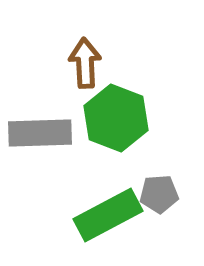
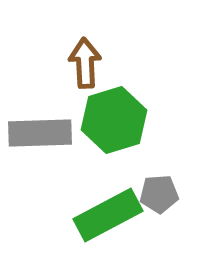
green hexagon: moved 2 px left, 2 px down; rotated 22 degrees clockwise
